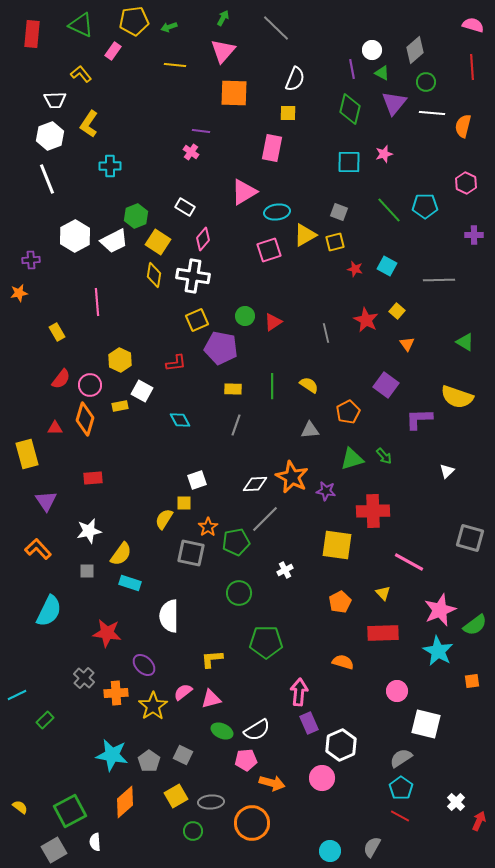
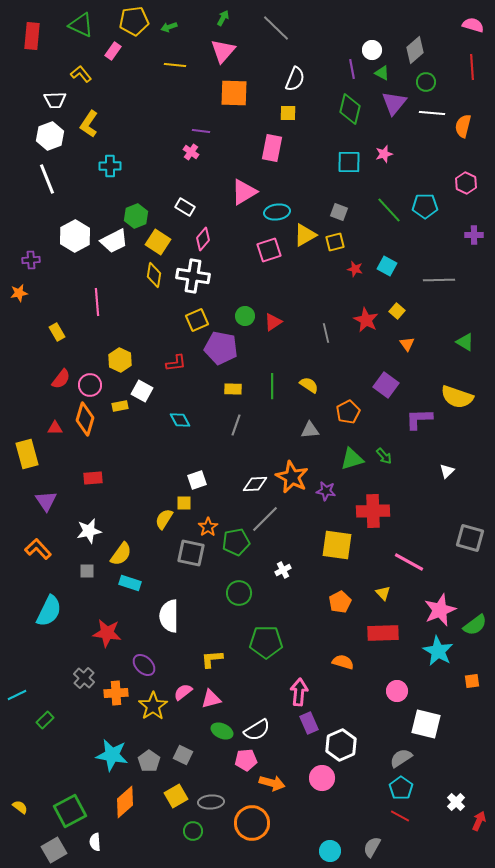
red rectangle at (32, 34): moved 2 px down
white cross at (285, 570): moved 2 px left
